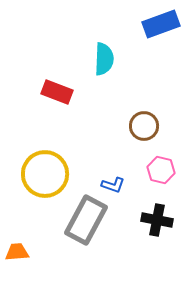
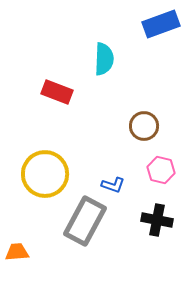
gray rectangle: moved 1 px left, 1 px down
